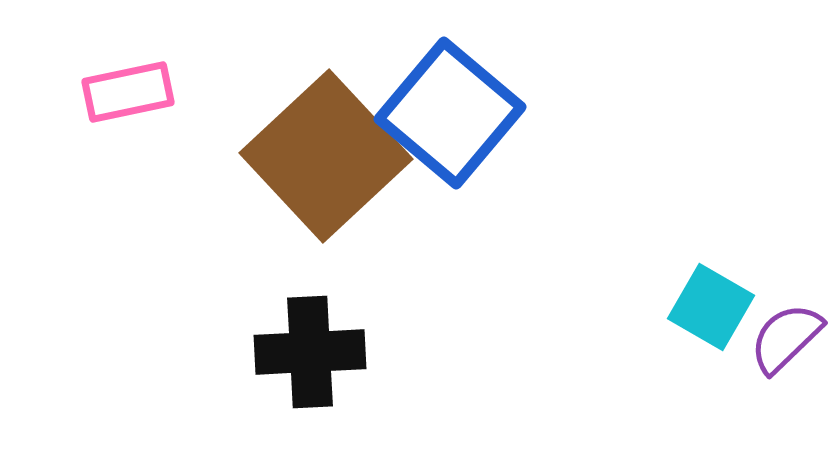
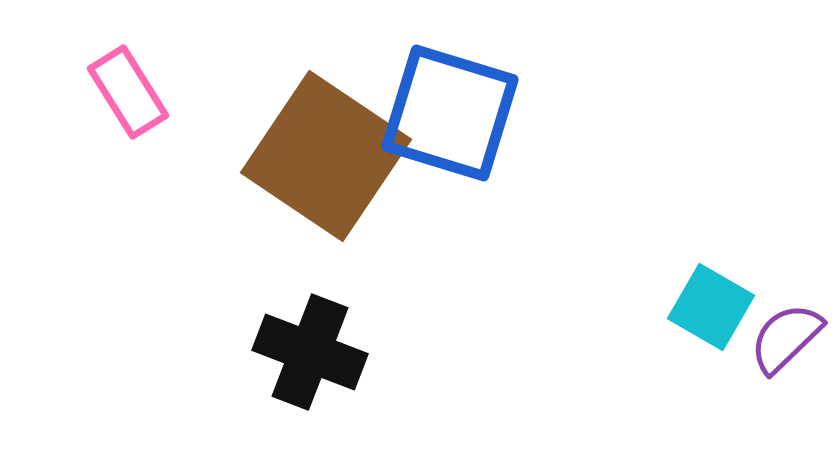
pink rectangle: rotated 70 degrees clockwise
blue square: rotated 23 degrees counterclockwise
brown square: rotated 13 degrees counterclockwise
black cross: rotated 24 degrees clockwise
